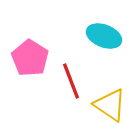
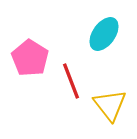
cyan ellipse: moved 2 px up; rotated 76 degrees counterclockwise
yellow triangle: rotated 18 degrees clockwise
